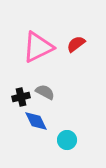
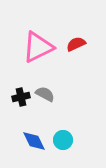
red semicircle: rotated 12 degrees clockwise
gray semicircle: moved 2 px down
blue diamond: moved 2 px left, 20 px down
cyan circle: moved 4 px left
